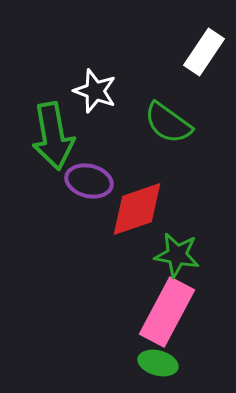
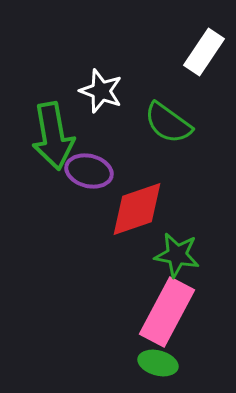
white star: moved 6 px right
purple ellipse: moved 10 px up
